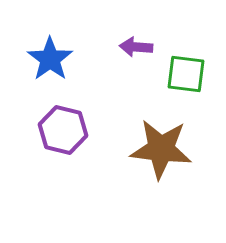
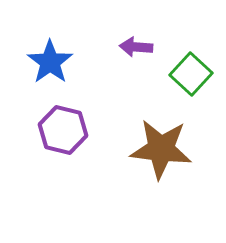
blue star: moved 3 px down
green square: moved 5 px right; rotated 36 degrees clockwise
